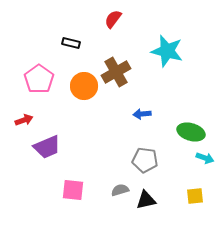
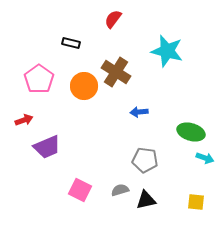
brown cross: rotated 28 degrees counterclockwise
blue arrow: moved 3 px left, 2 px up
pink square: moved 7 px right; rotated 20 degrees clockwise
yellow square: moved 1 px right, 6 px down; rotated 12 degrees clockwise
